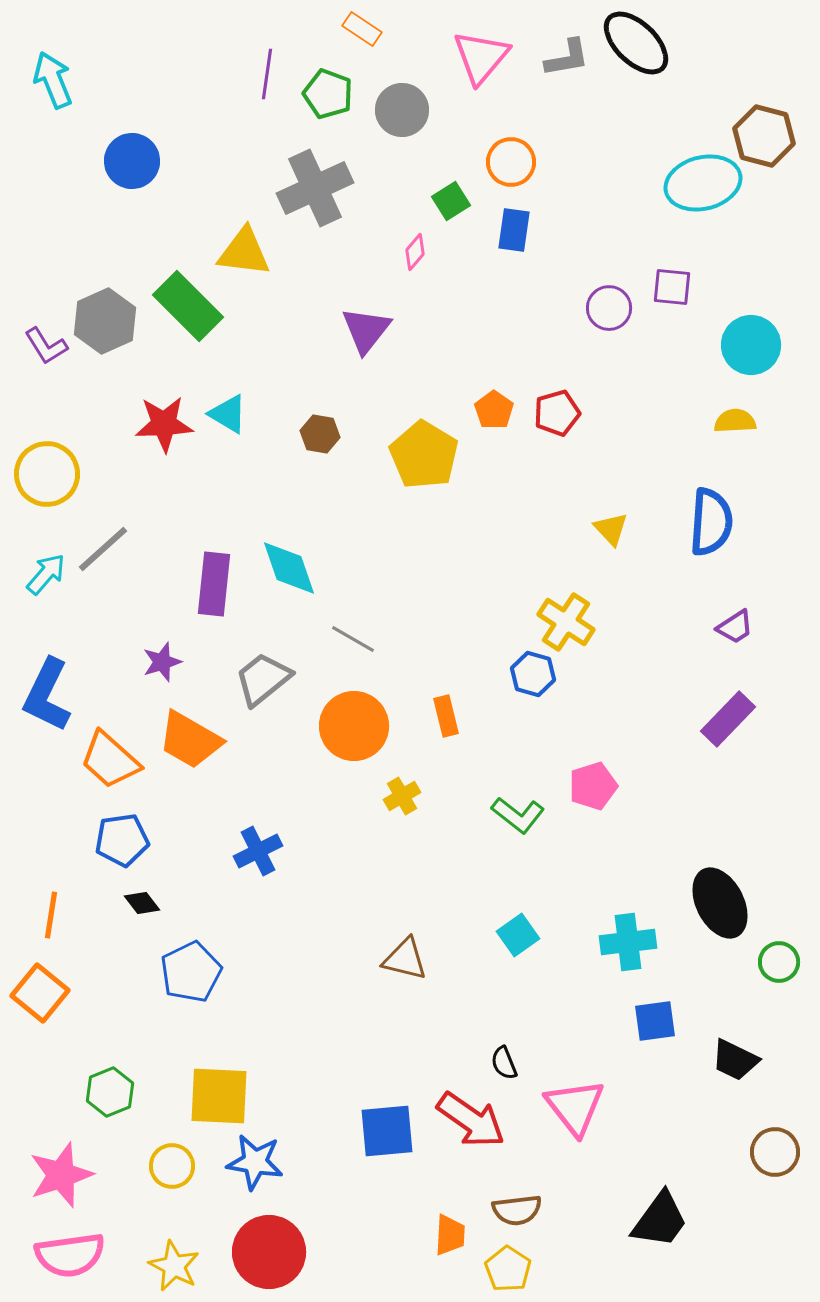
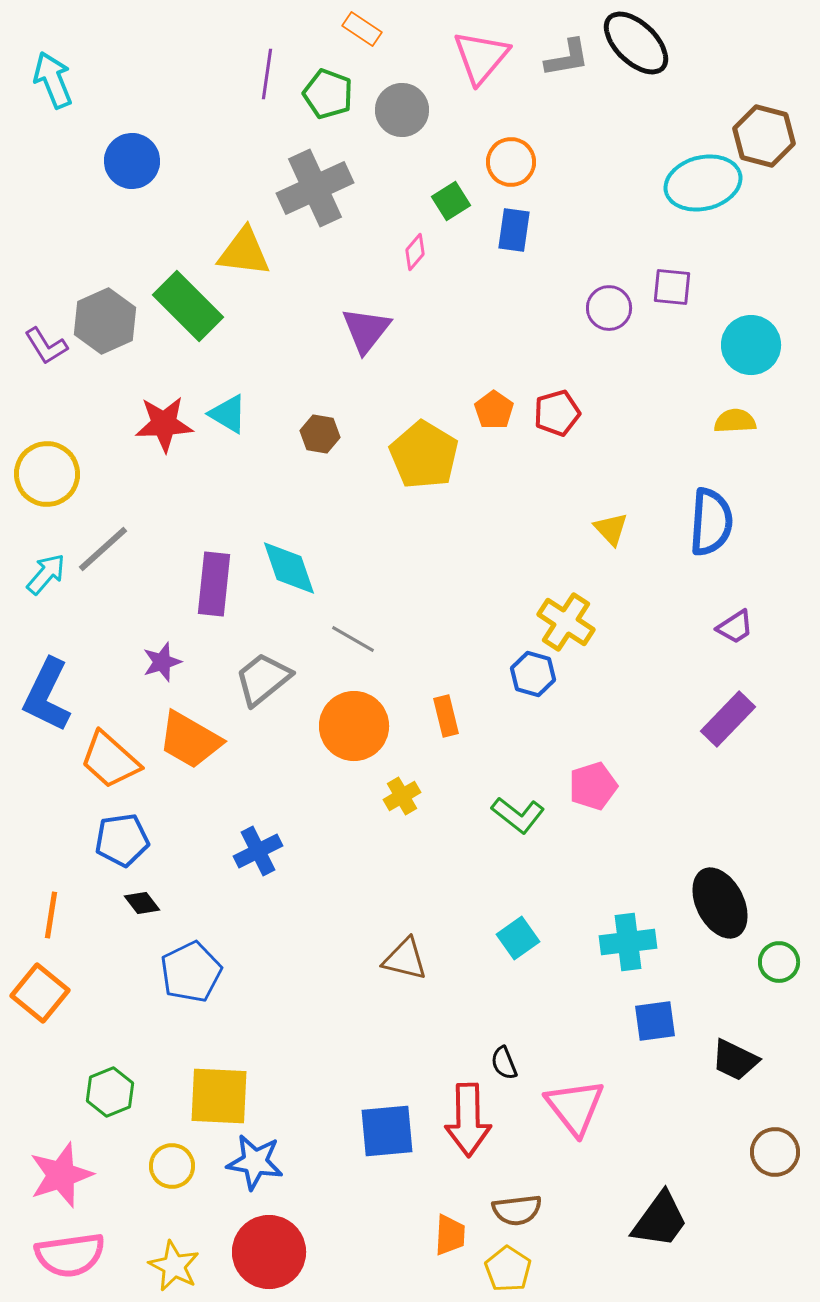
cyan square at (518, 935): moved 3 px down
red arrow at (471, 1120): moved 3 px left; rotated 54 degrees clockwise
